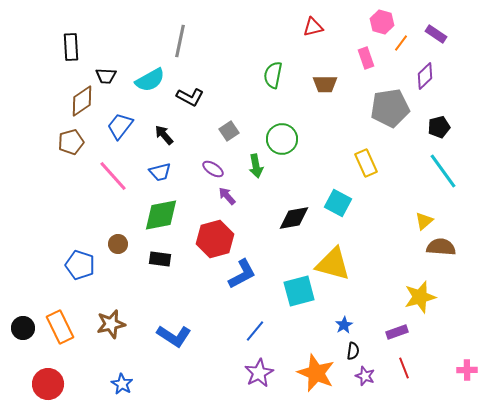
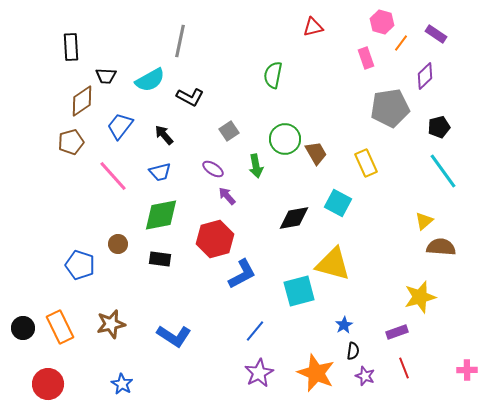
brown trapezoid at (325, 84): moved 9 px left, 69 px down; rotated 120 degrees counterclockwise
green circle at (282, 139): moved 3 px right
